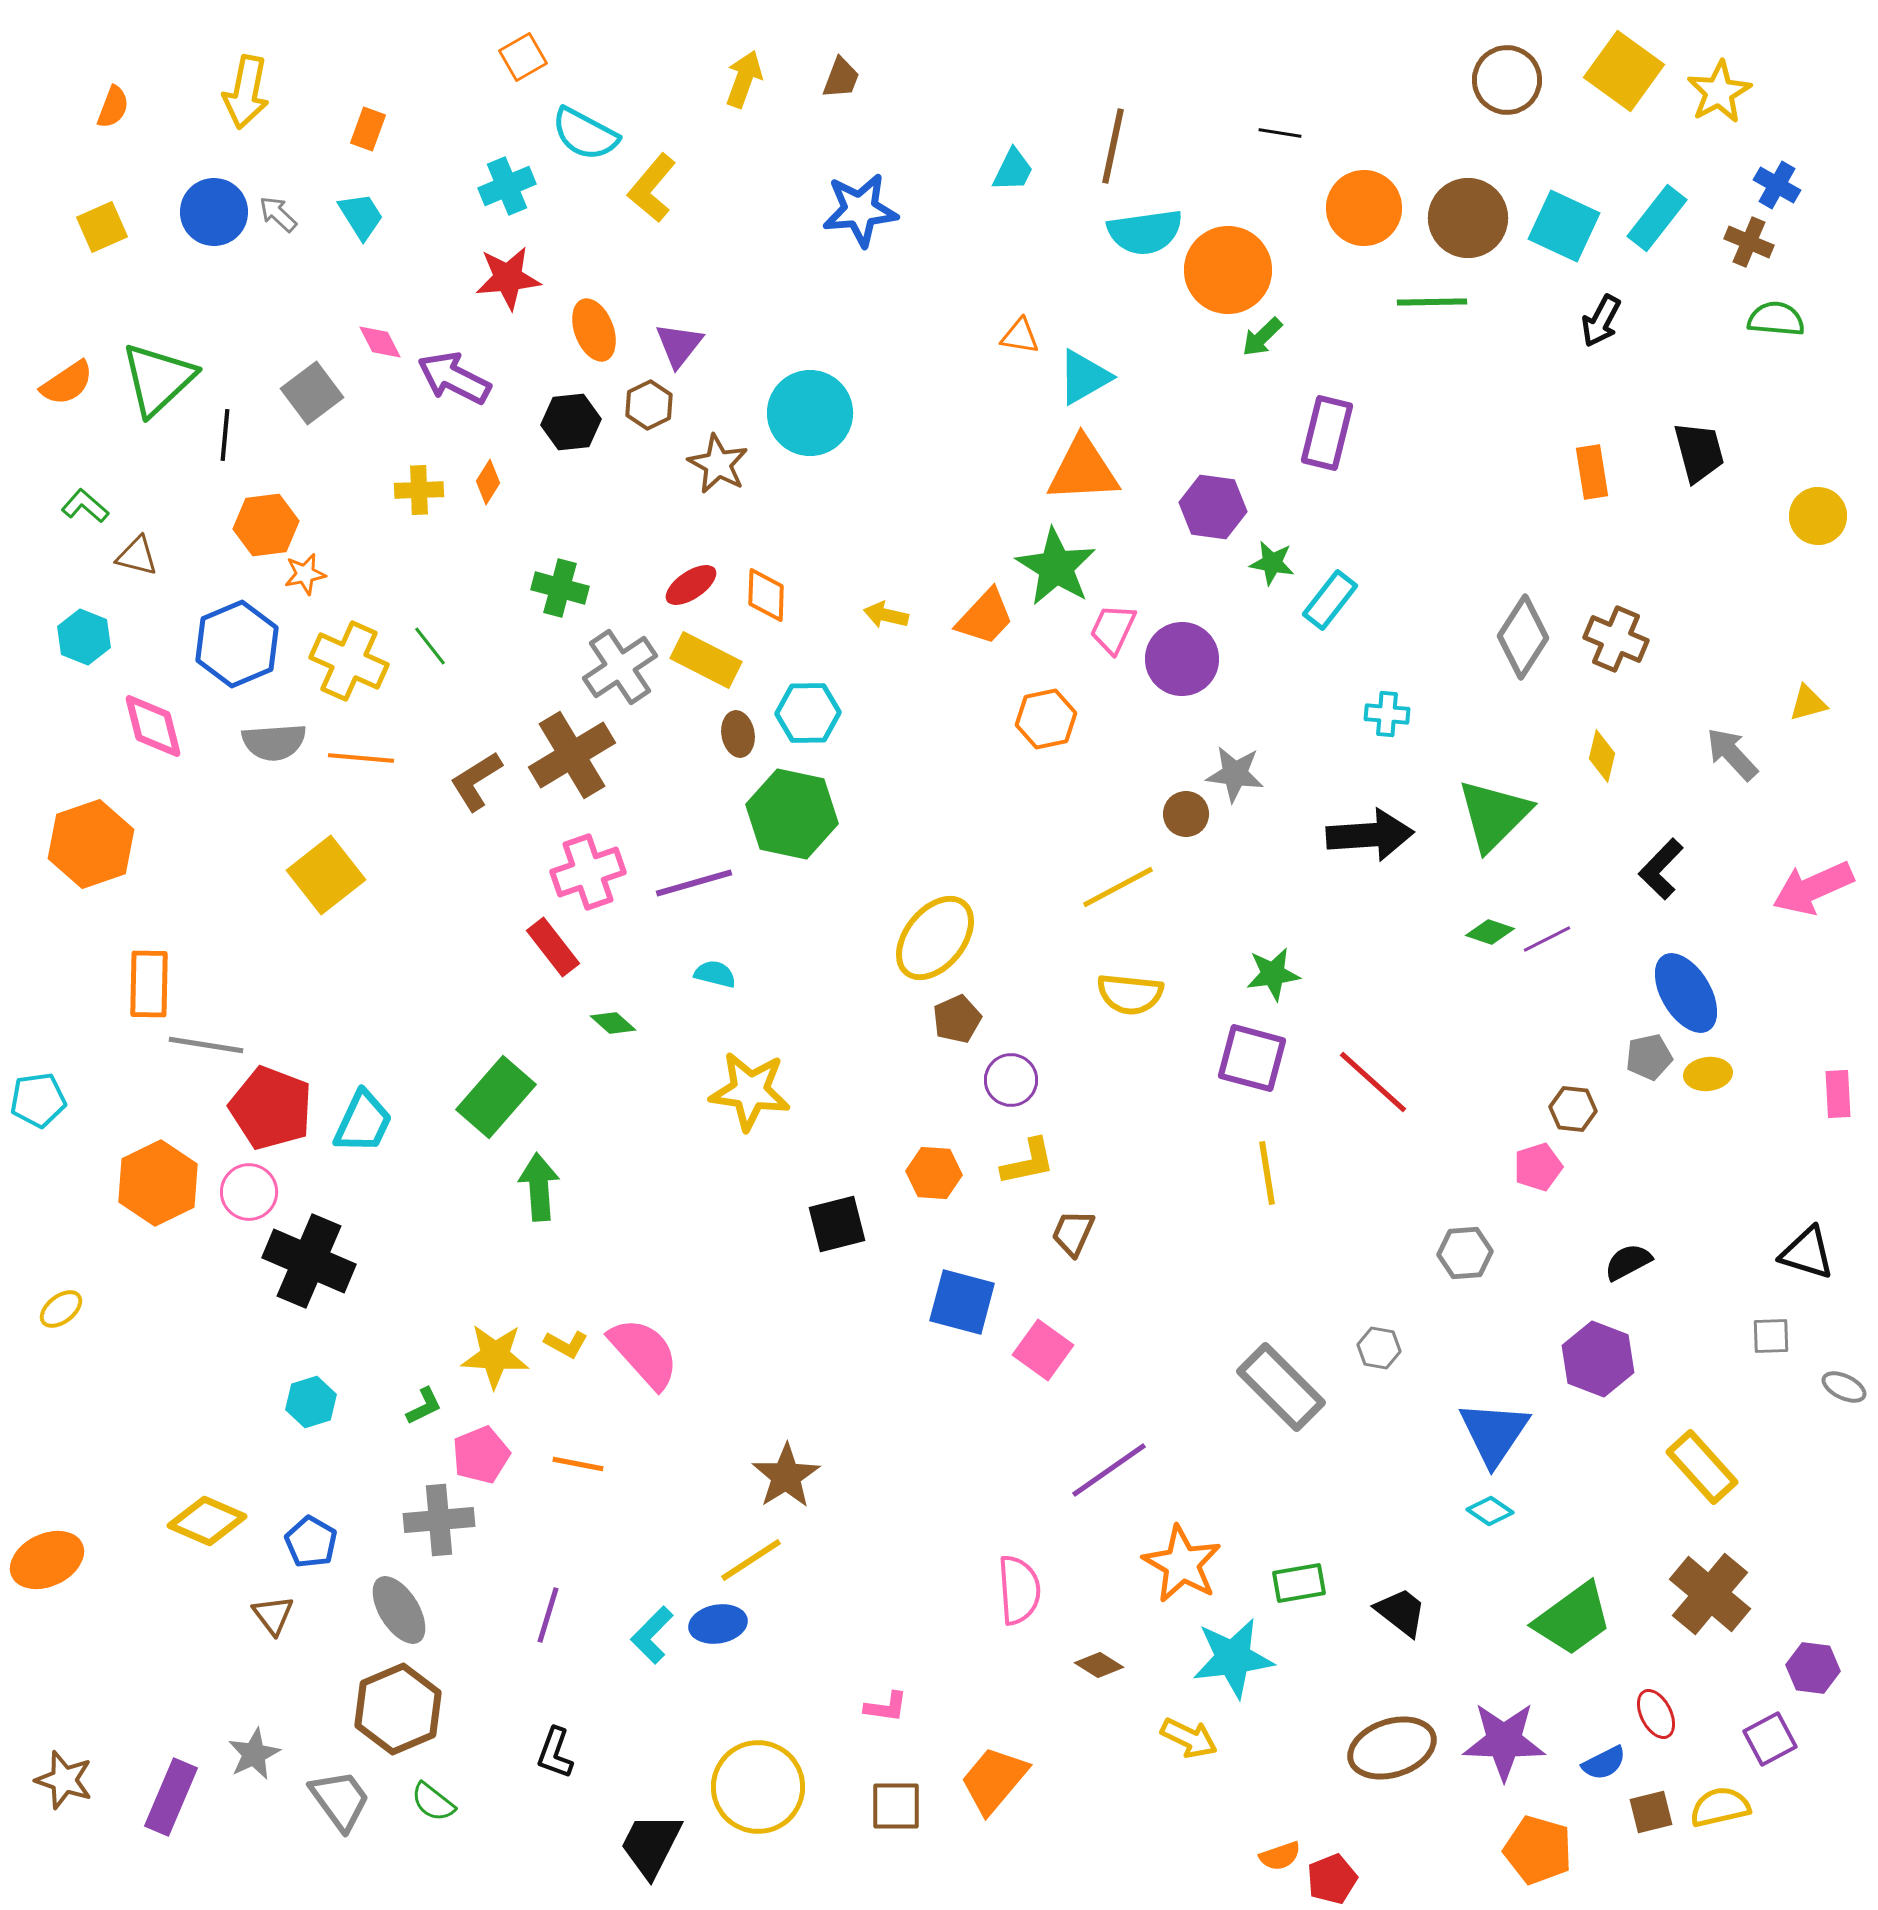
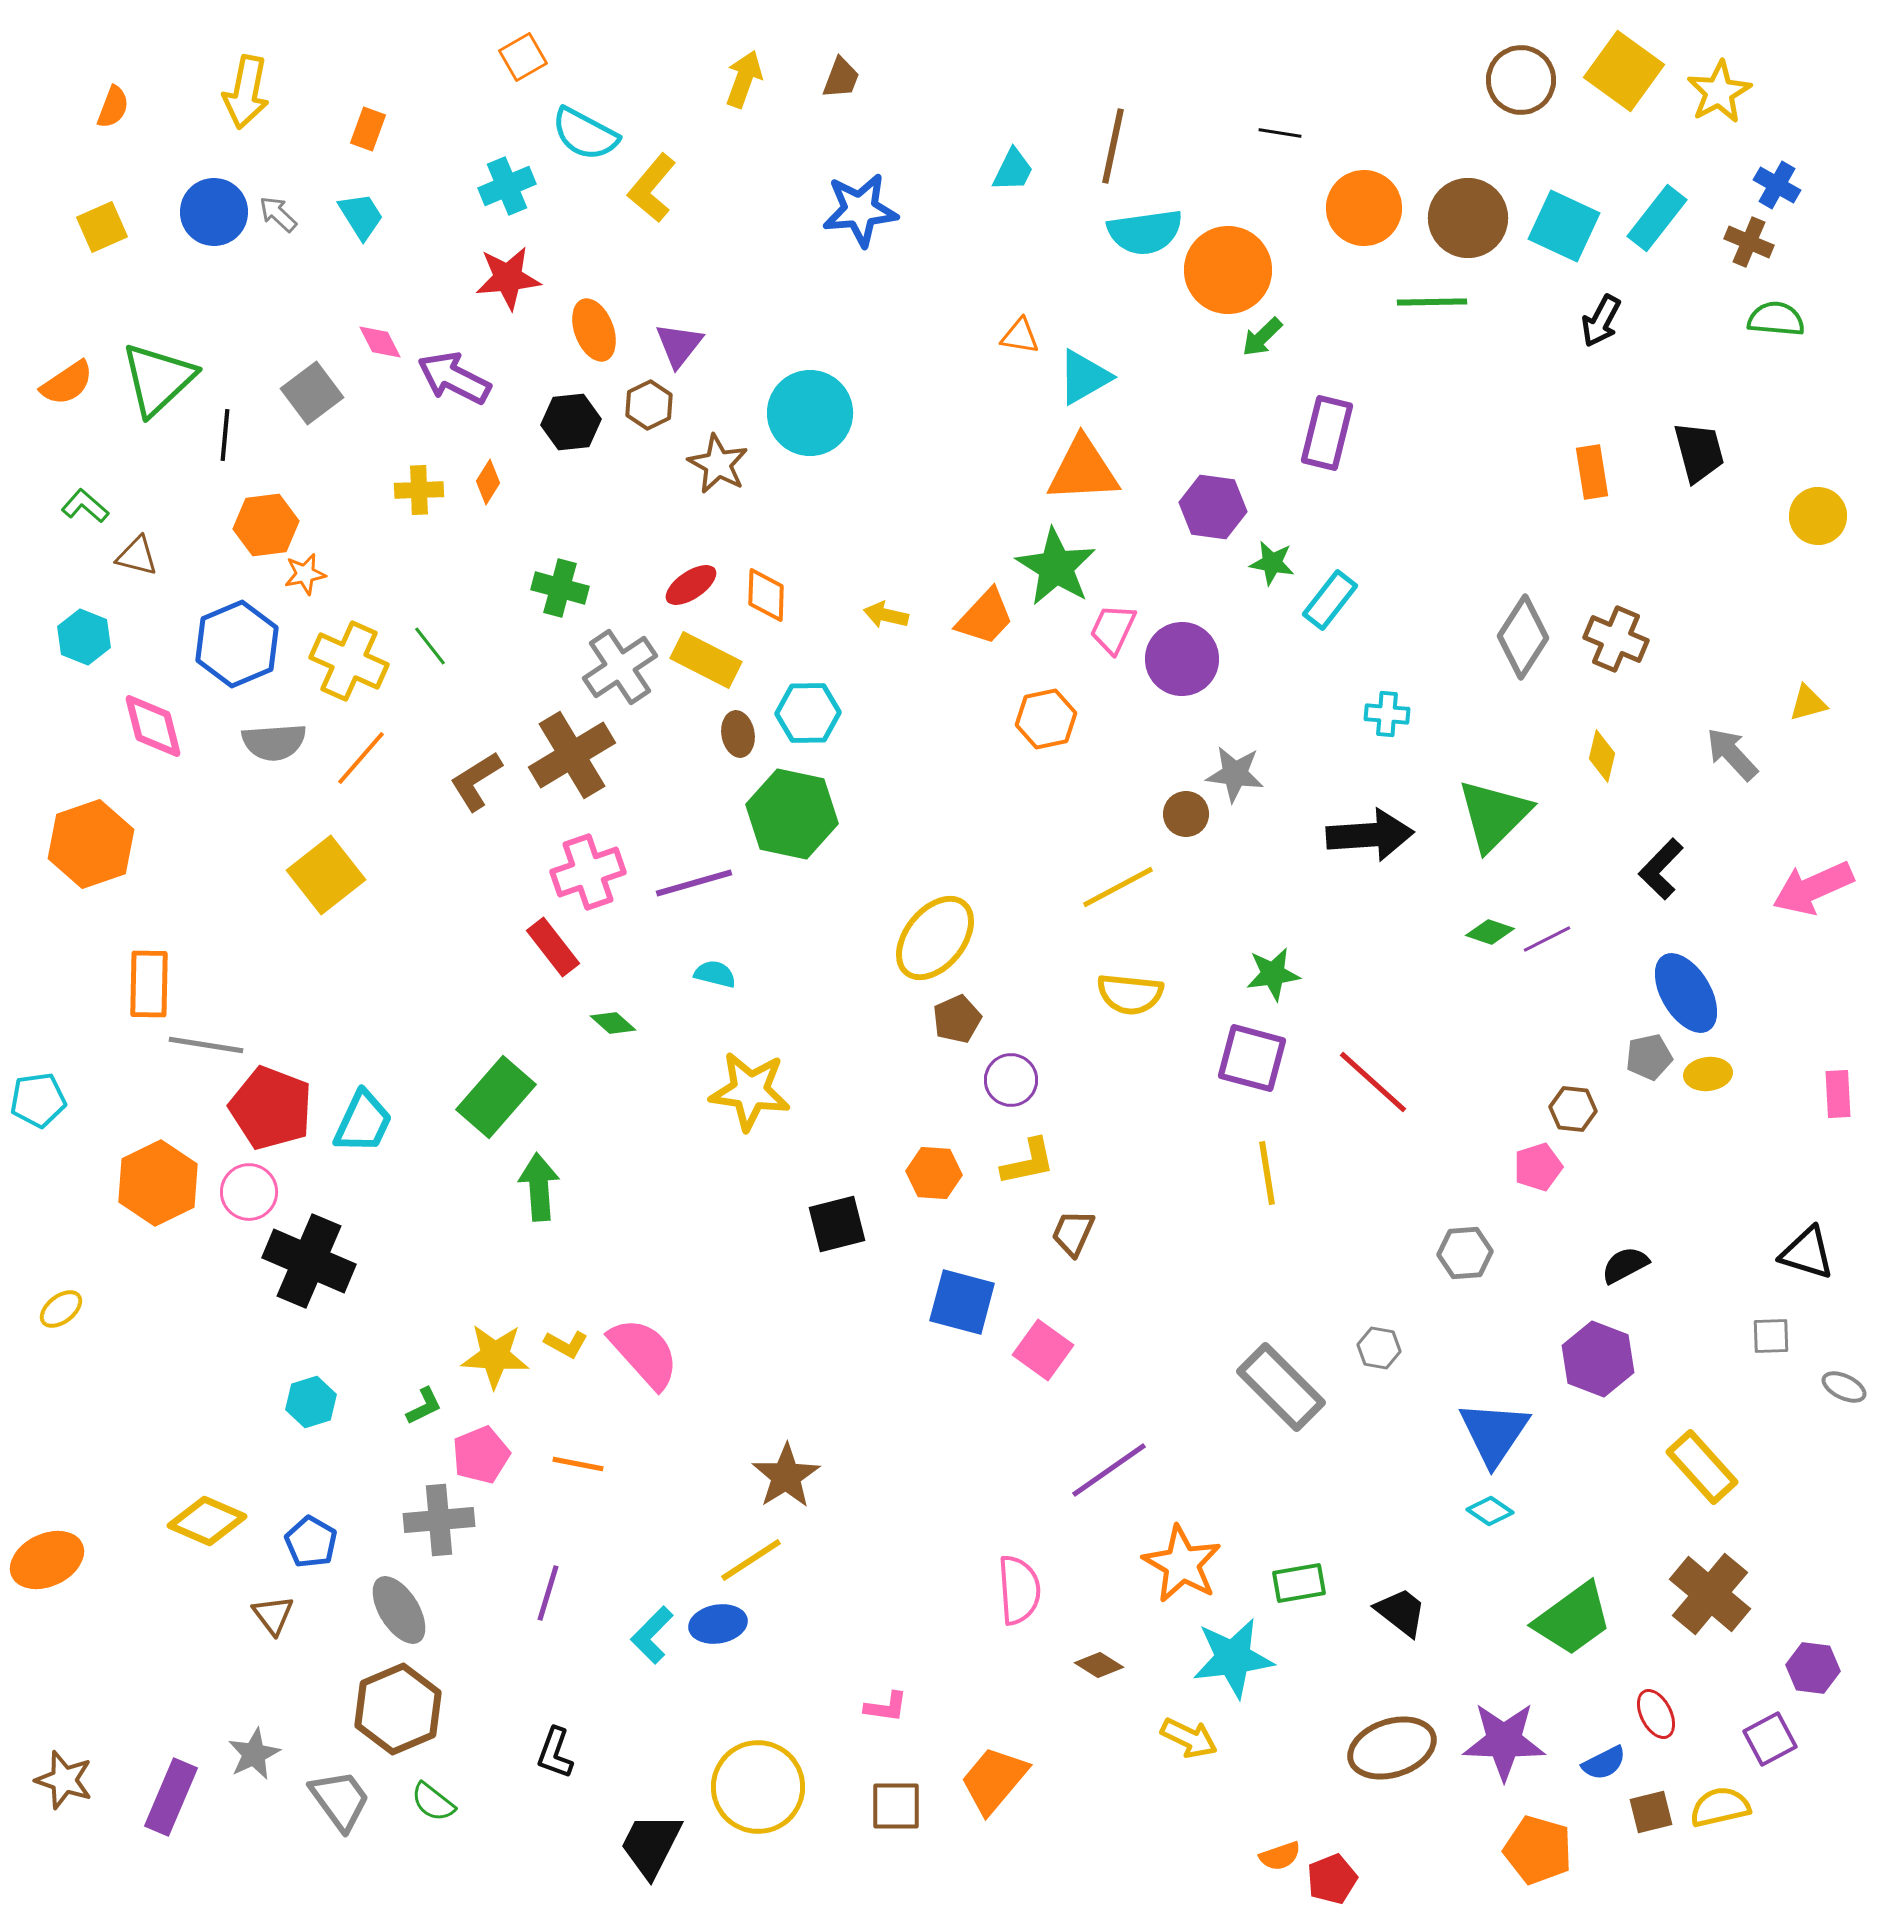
brown circle at (1507, 80): moved 14 px right
orange line at (361, 758): rotated 54 degrees counterclockwise
black semicircle at (1628, 1262): moved 3 px left, 3 px down
purple line at (548, 1615): moved 22 px up
